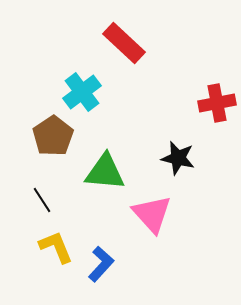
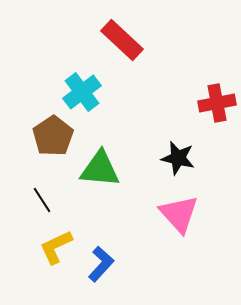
red rectangle: moved 2 px left, 3 px up
green triangle: moved 5 px left, 3 px up
pink triangle: moved 27 px right
yellow L-shape: rotated 93 degrees counterclockwise
